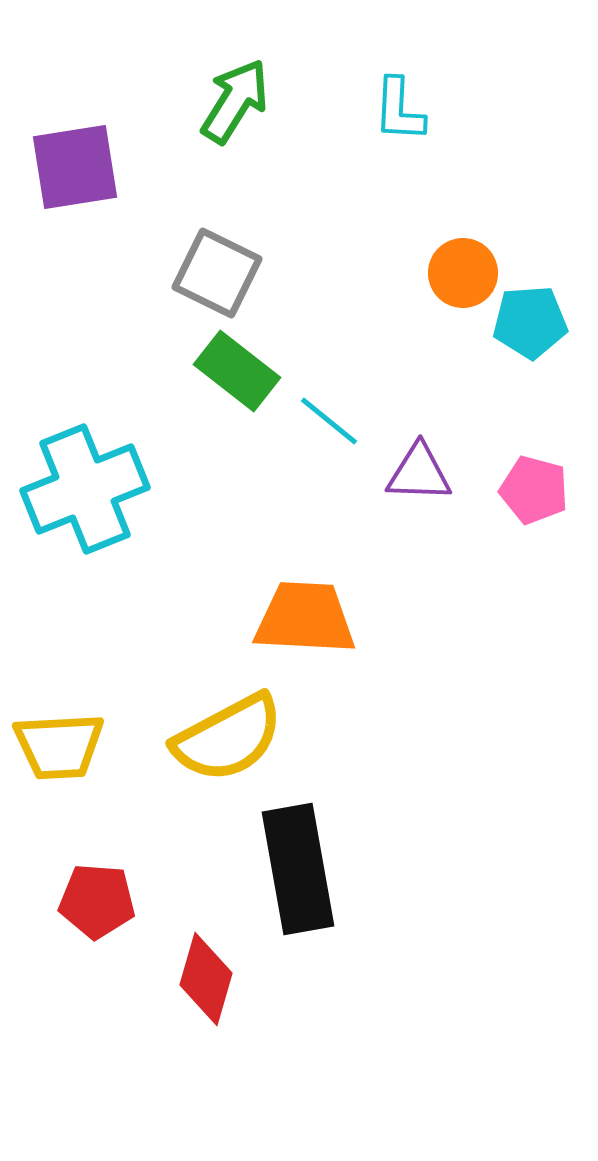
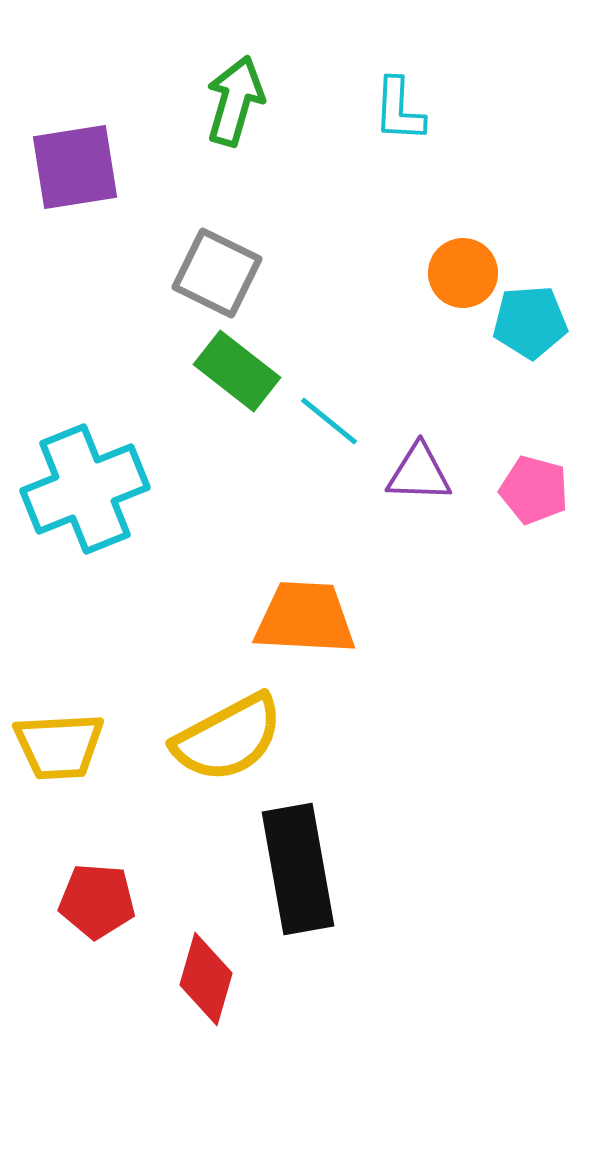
green arrow: rotated 16 degrees counterclockwise
